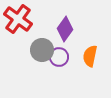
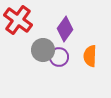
red cross: moved 1 px down
gray circle: moved 1 px right
orange semicircle: rotated 10 degrees counterclockwise
